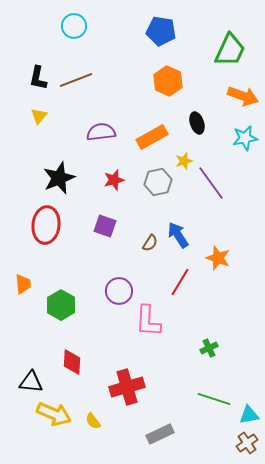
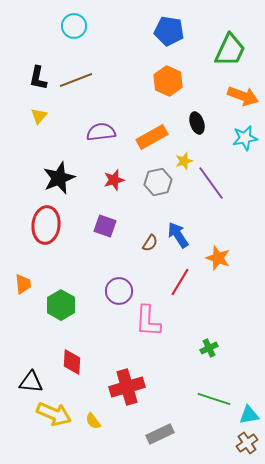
blue pentagon: moved 8 px right
